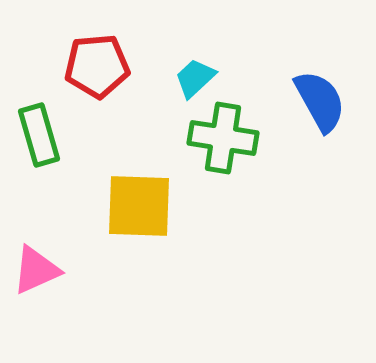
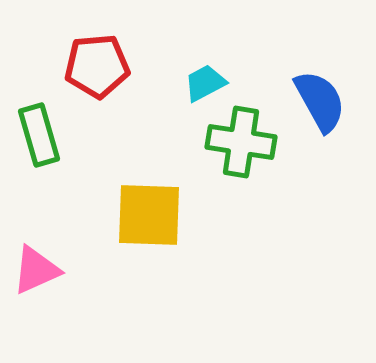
cyan trapezoid: moved 10 px right, 5 px down; rotated 15 degrees clockwise
green cross: moved 18 px right, 4 px down
yellow square: moved 10 px right, 9 px down
